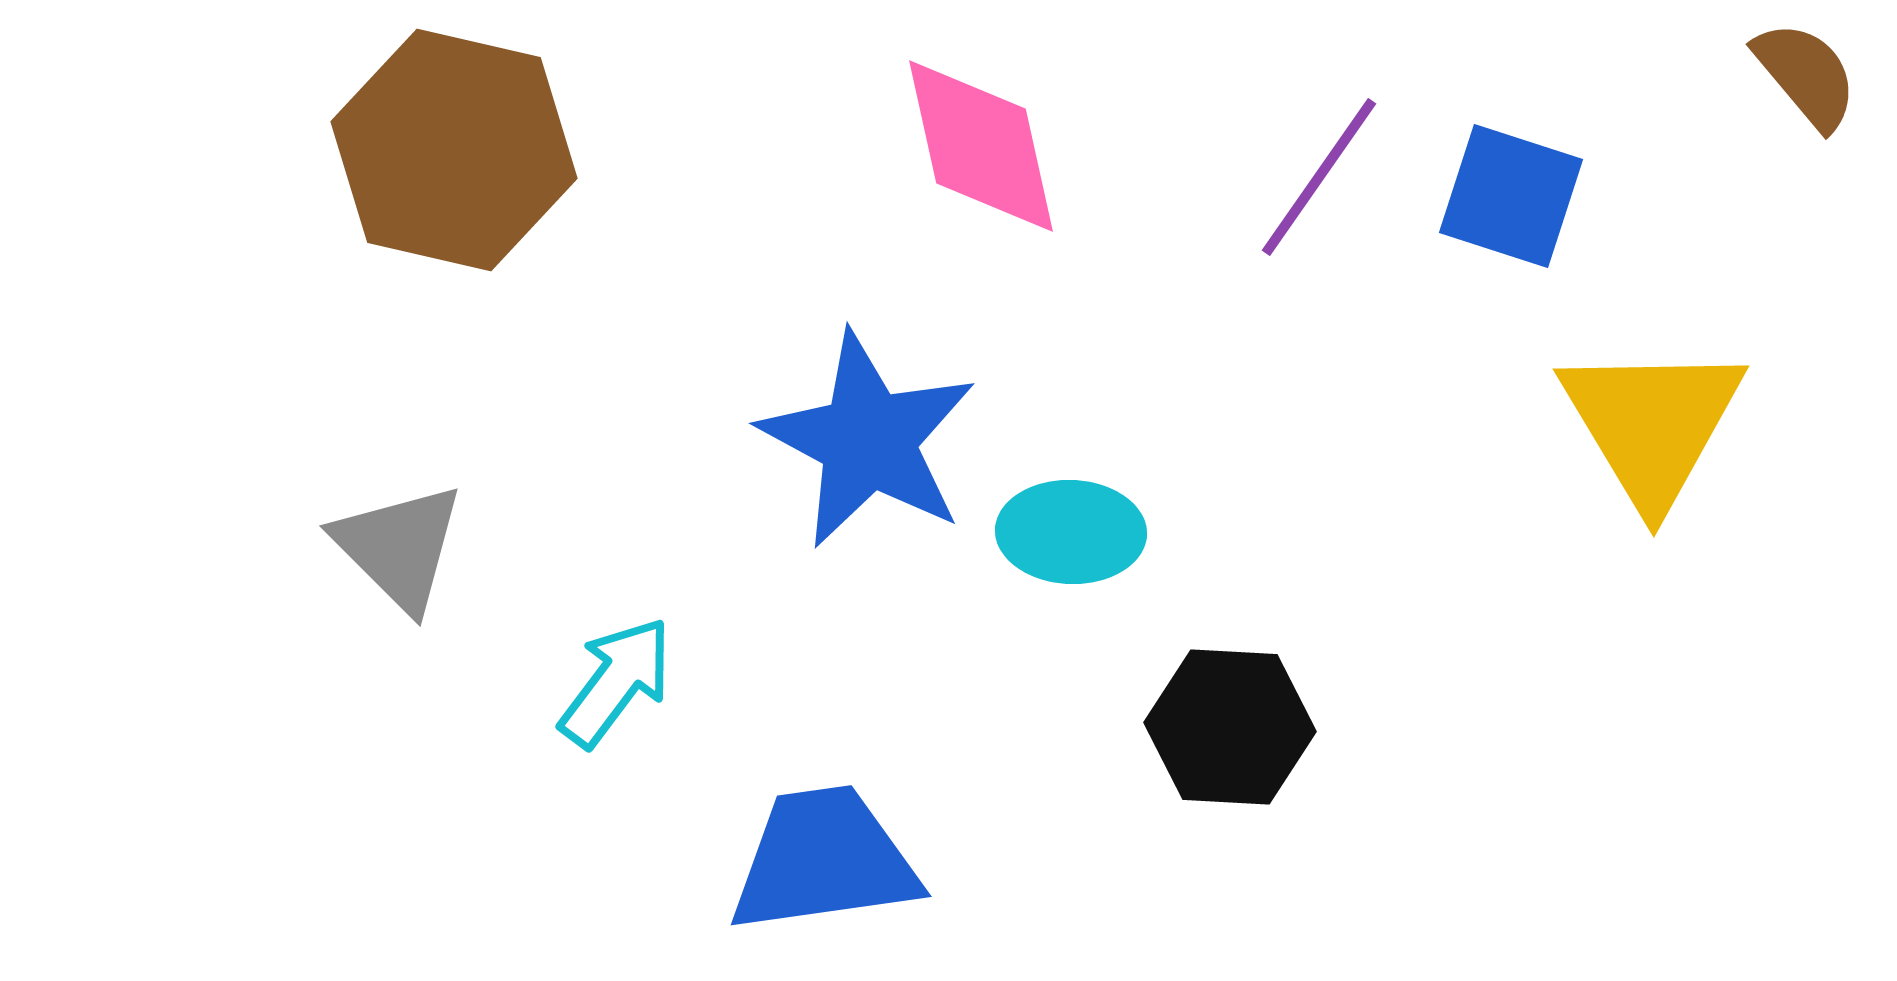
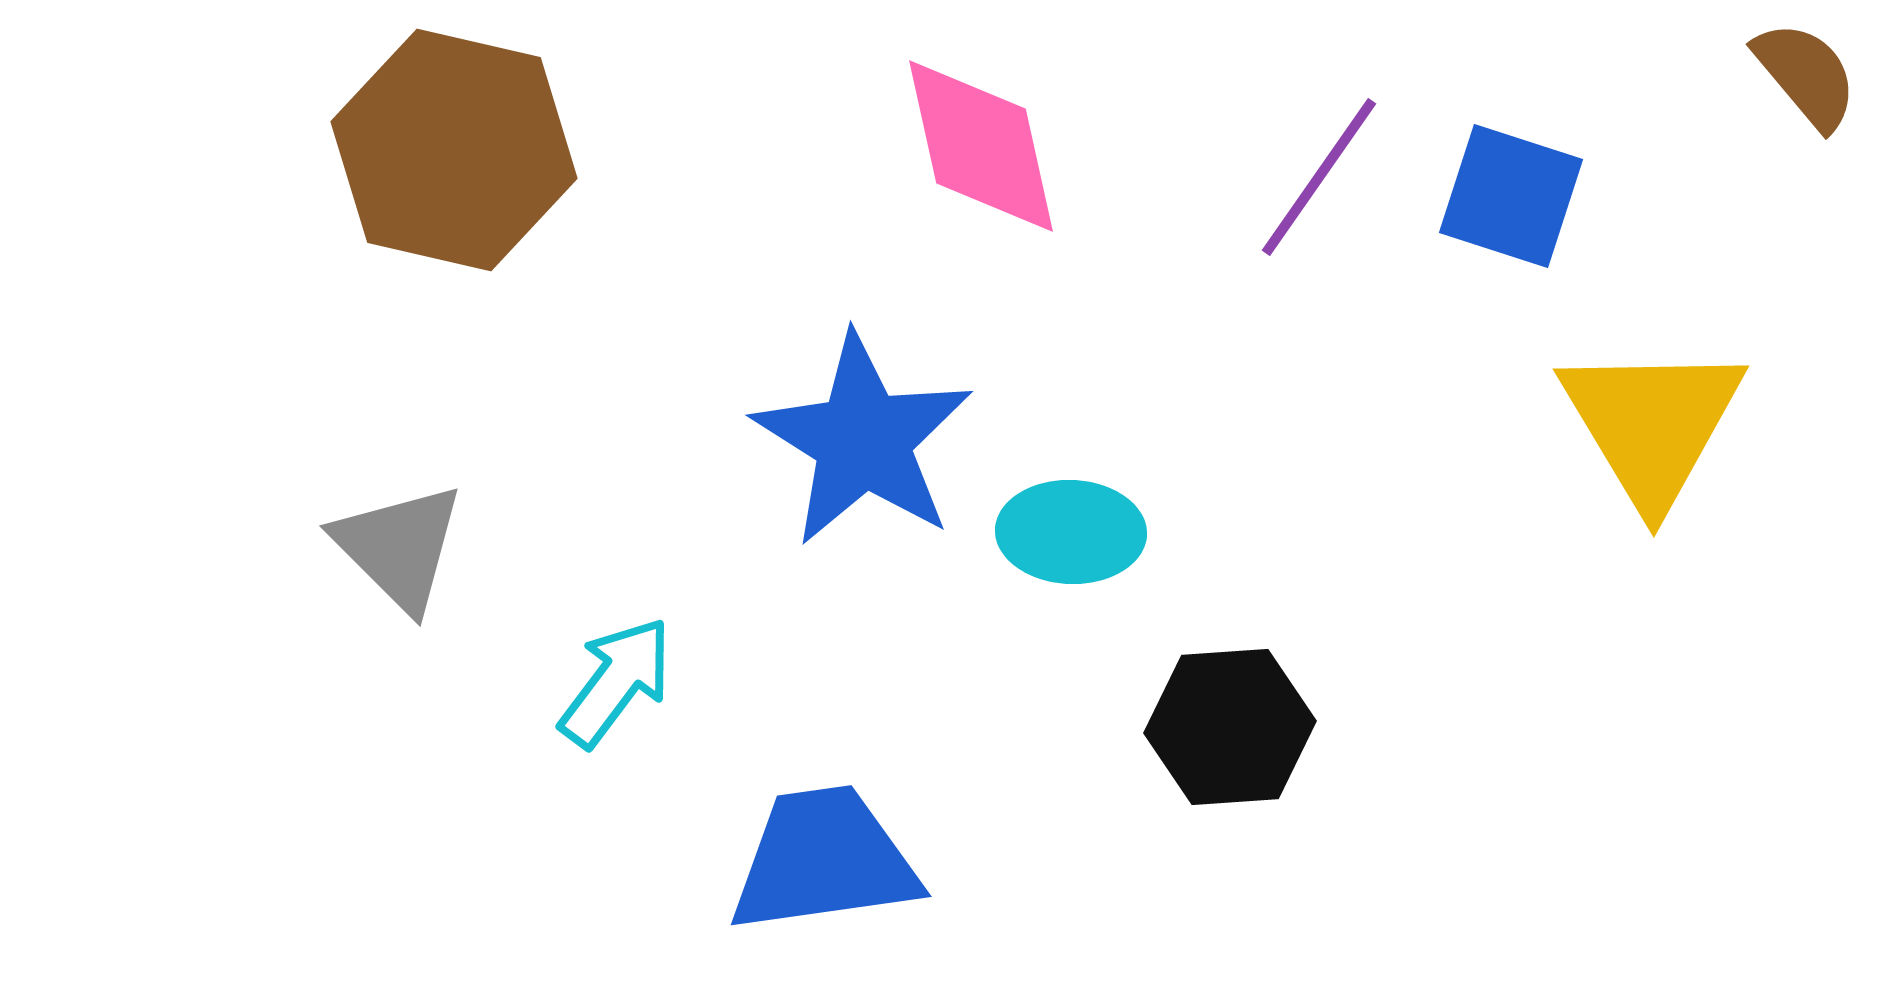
blue star: moved 5 px left; rotated 4 degrees clockwise
black hexagon: rotated 7 degrees counterclockwise
